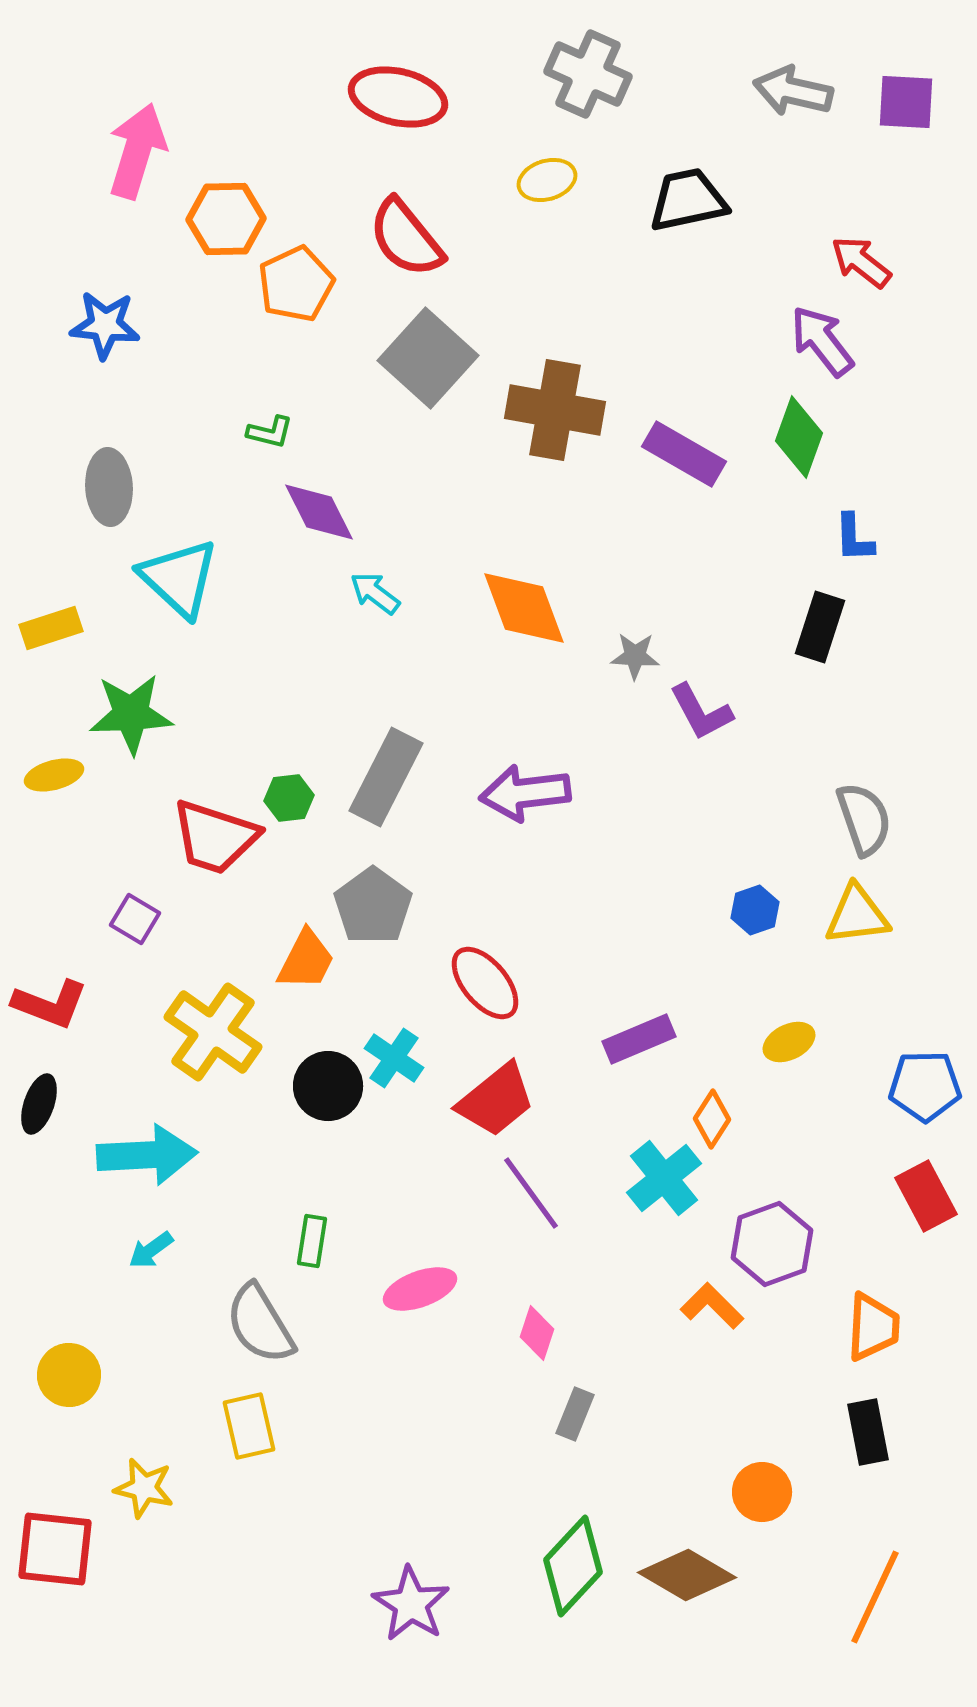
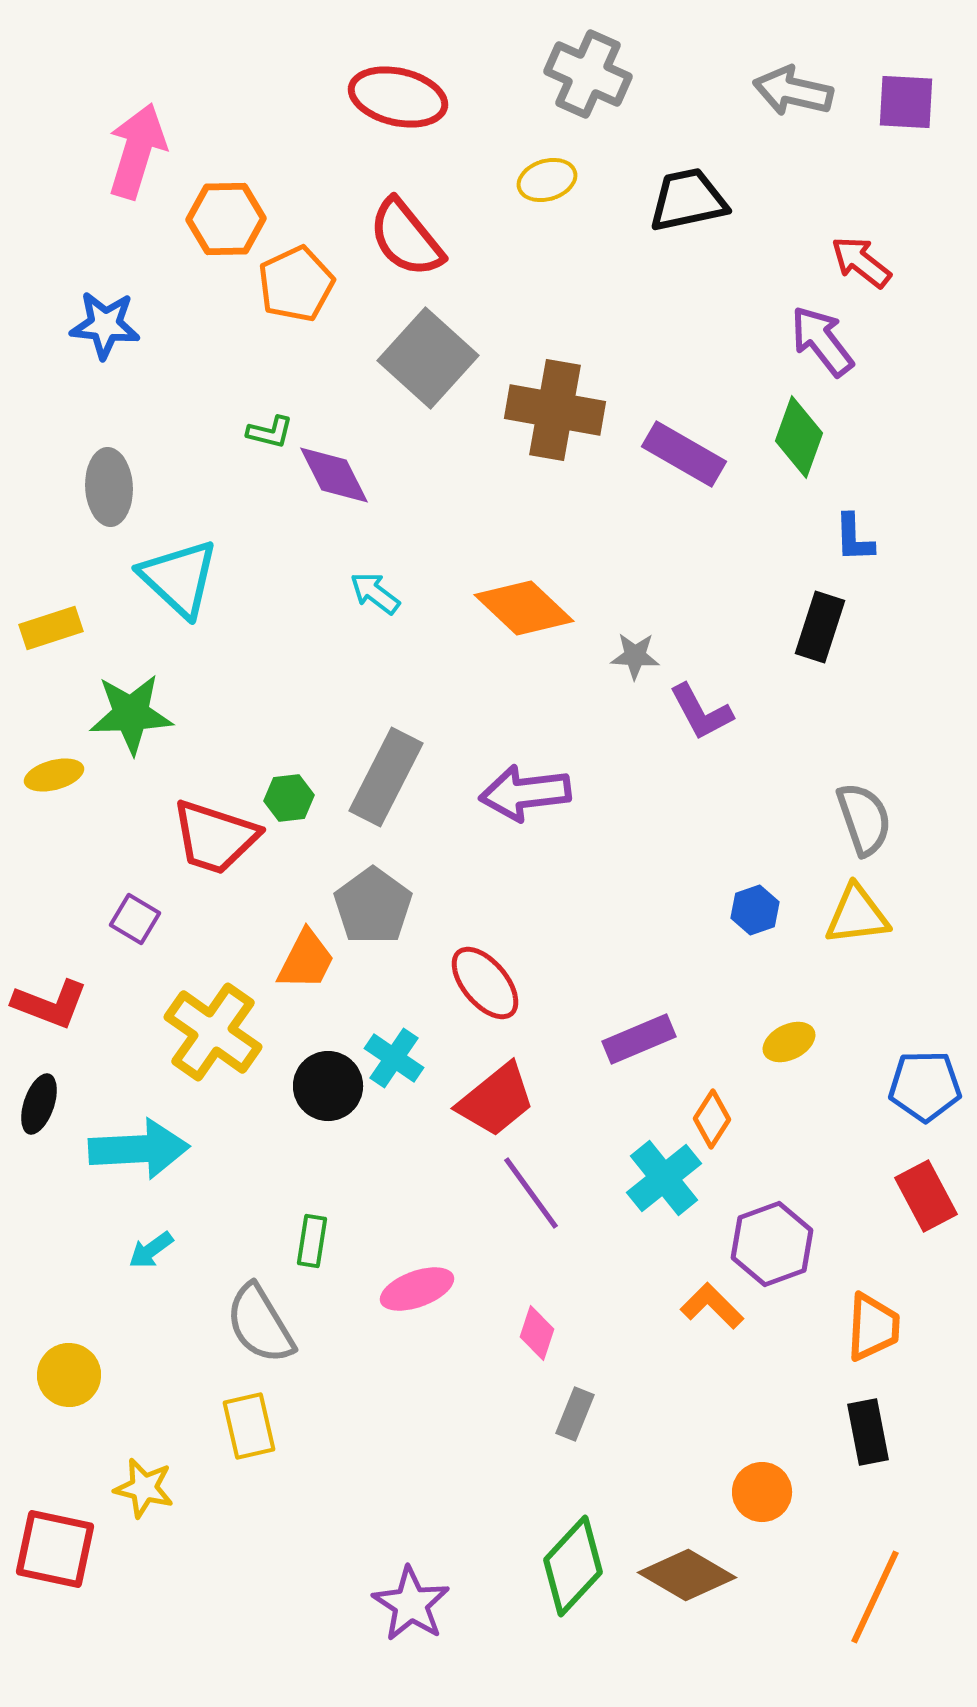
purple diamond at (319, 512): moved 15 px right, 37 px up
orange diamond at (524, 608): rotated 26 degrees counterclockwise
cyan arrow at (147, 1155): moved 8 px left, 6 px up
pink ellipse at (420, 1289): moved 3 px left
red square at (55, 1549): rotated 6 degrees clockwise
